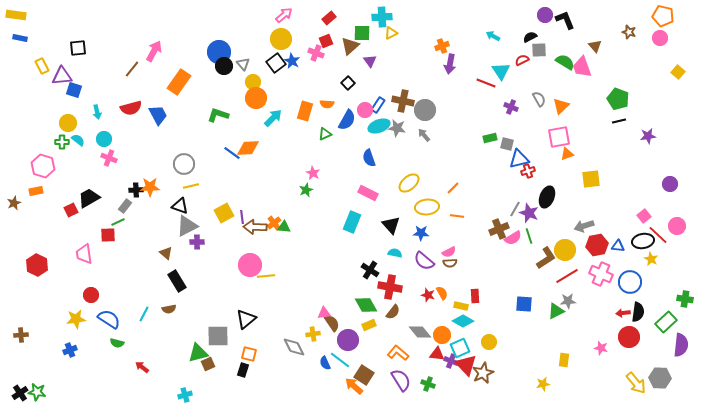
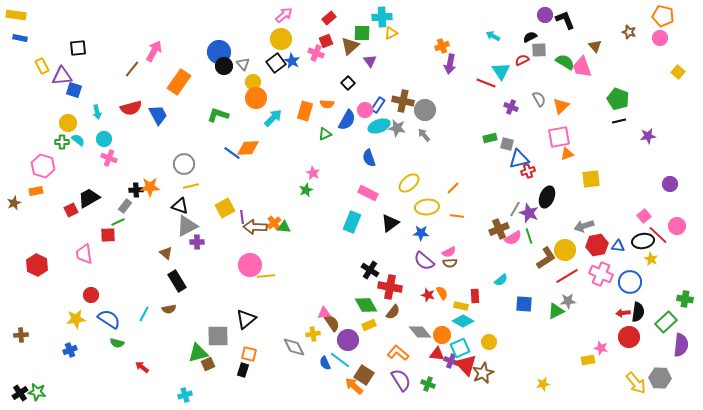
yellow square at (224, 213): moved 1 px right, 5 px up
black triangle at (391, 225): moved 1 px left, 2 px up; rotated 36 degrees clockwise
cyan semicircle at (395, 253): moved 106 px right, 27 px down; rotated 128 degrees clockwise
yellow rectangle at (564, 360): moved 24 px right; rotated 72 degrees clockwise
